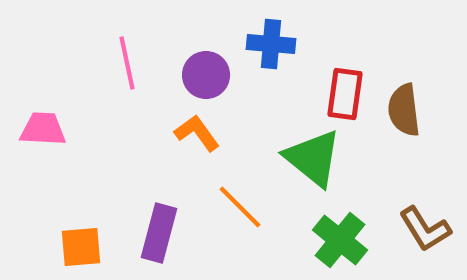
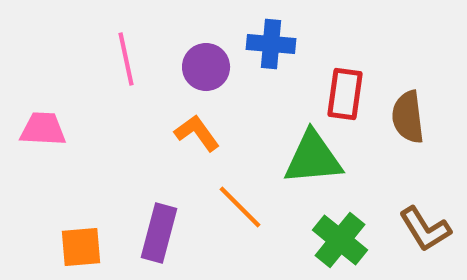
pink line: moved 1 px left, 4 px up
purple circle: moved 8 px up
brown semicircle: moved 4 px right, 7 px down
green triangle: rotated 44 degrees counterclockwise
